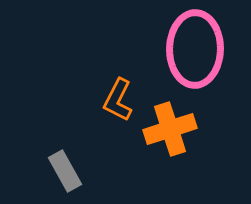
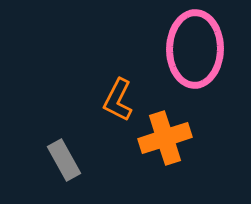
orange cross: moved 5 px left, 9 px down
gray rectangle: moved 1 px left, 11 px up
